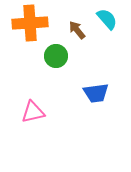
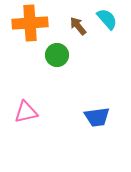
brown arrow: moved 1 px right, 4 px up
green circle: moved 1 px right, 1 px up
blue trapezoid: moved 1 px right, 24 px down
pink triangle: moved 7 px left
